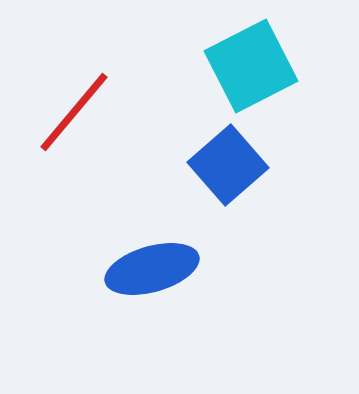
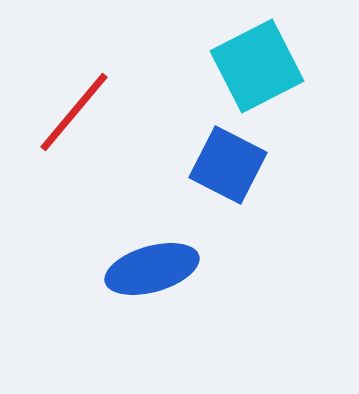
cyan square: moved 6 px right
blue square: rotated 22 degrees counterclockwise
